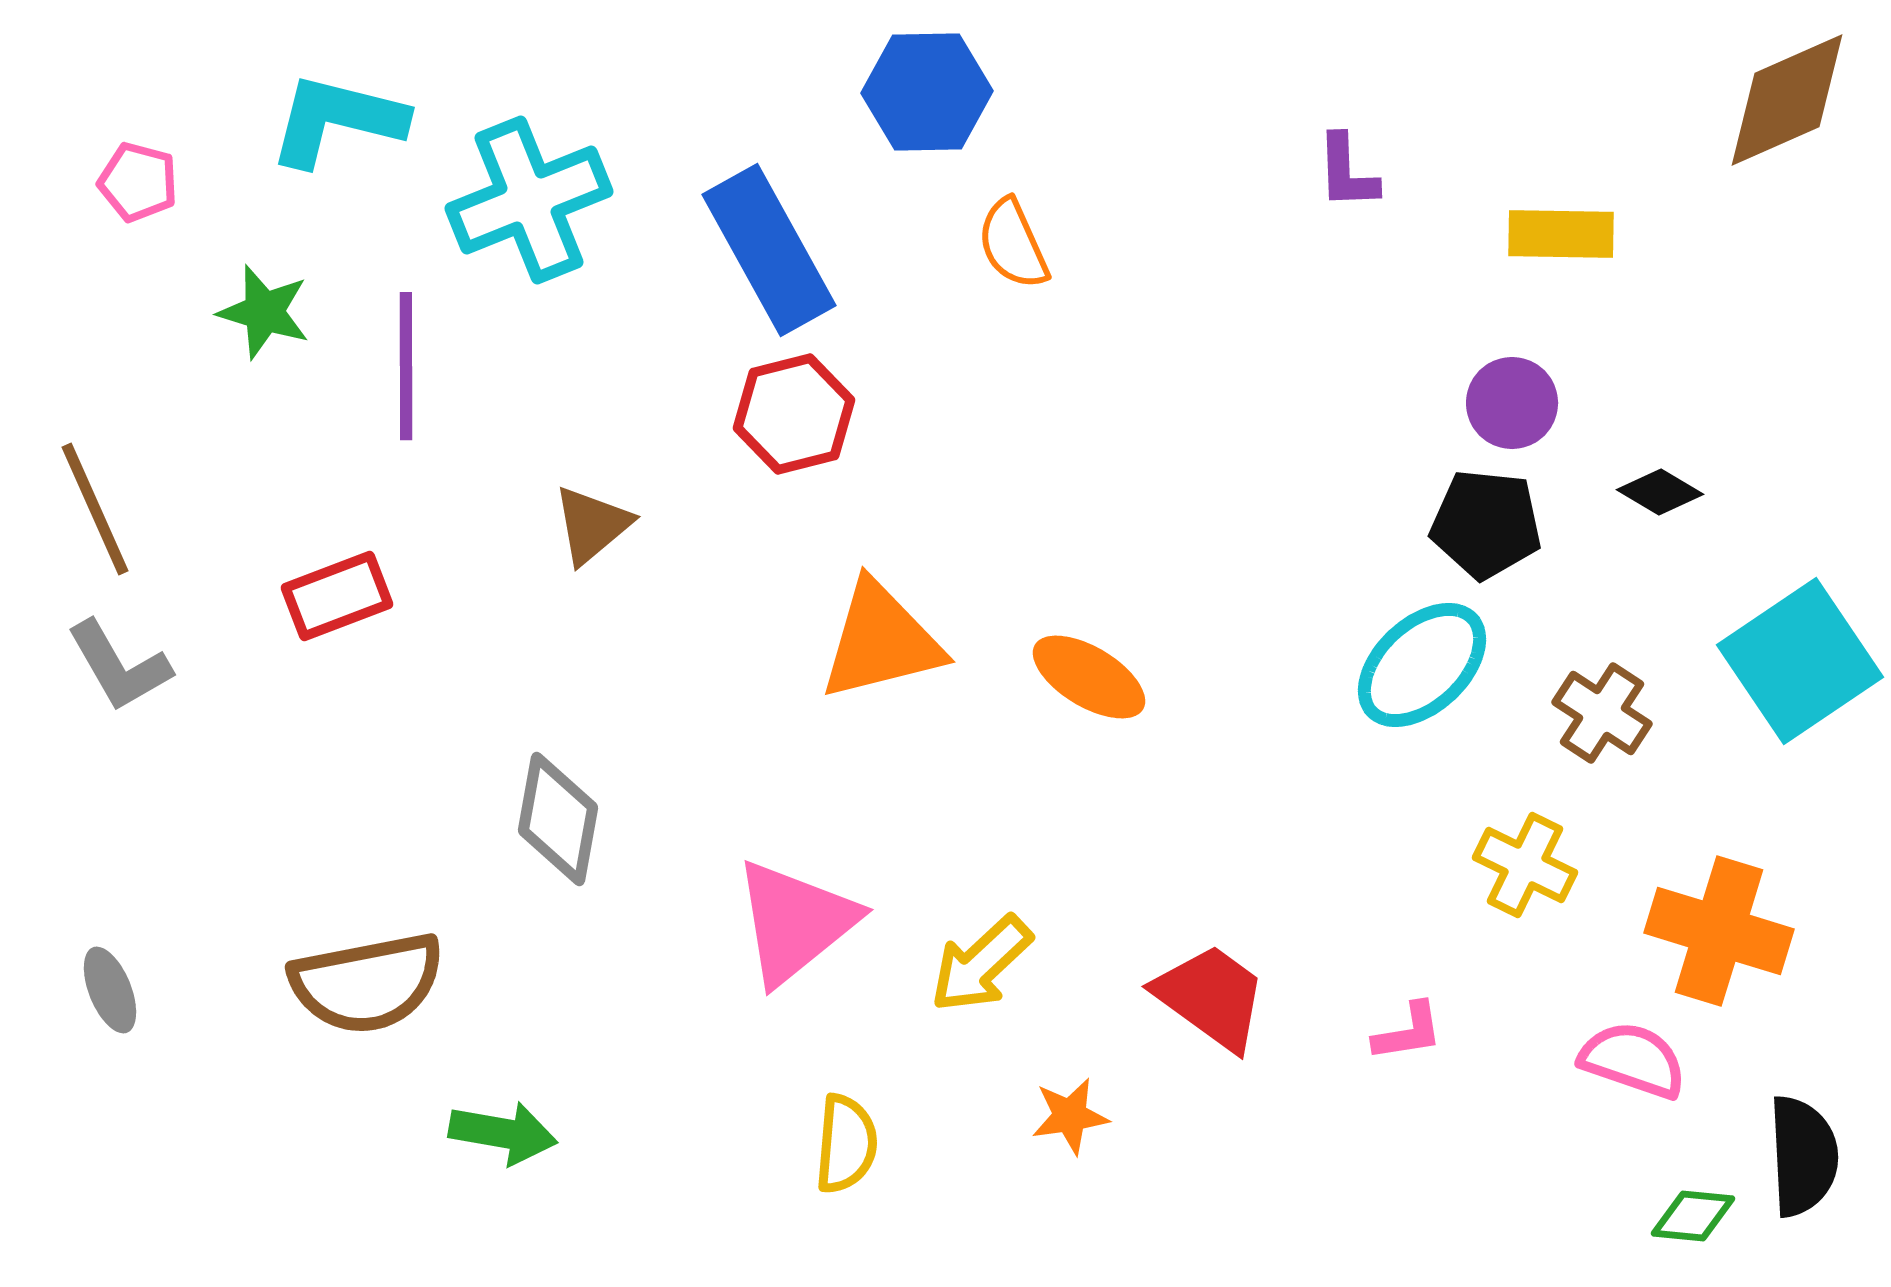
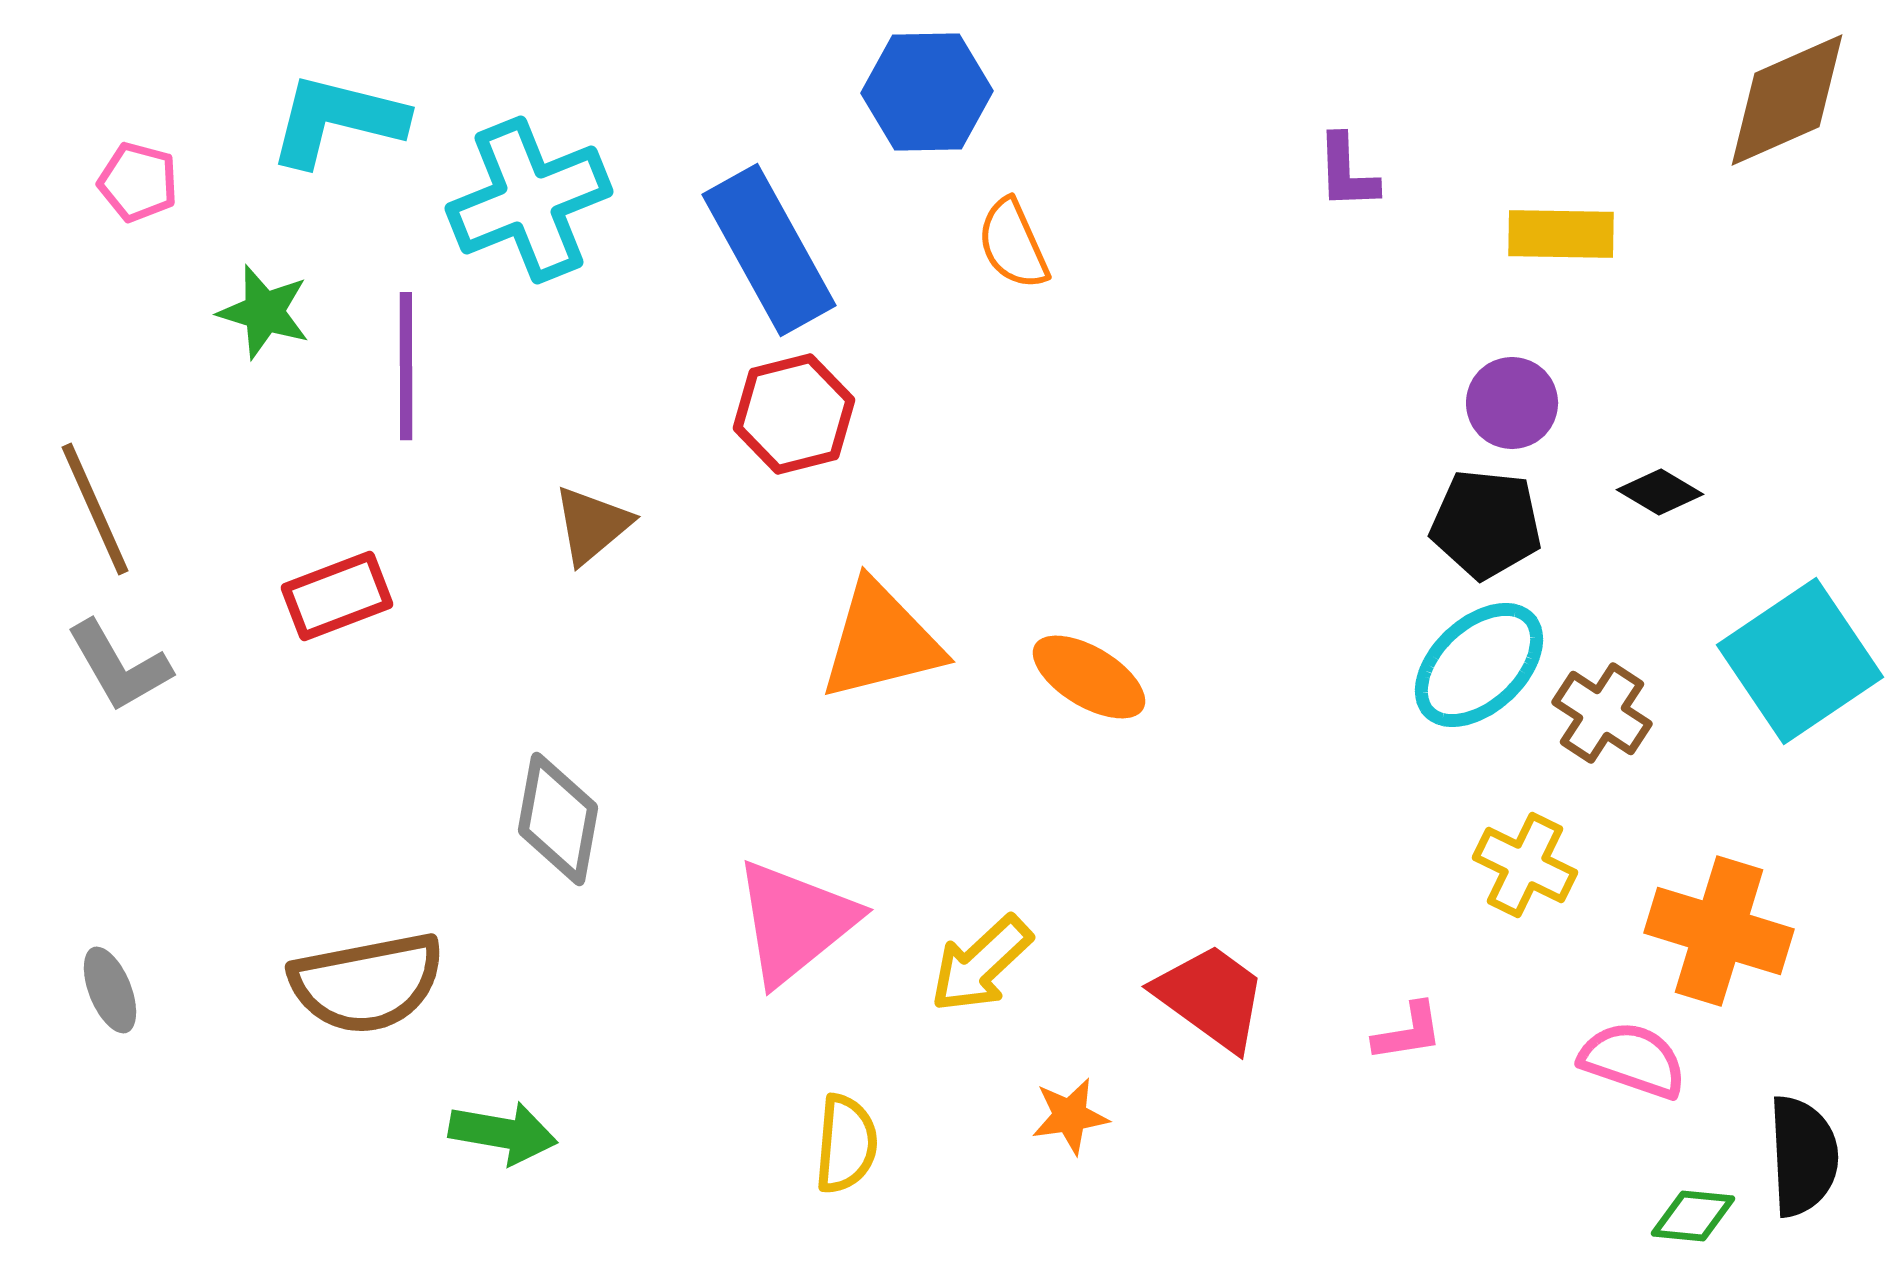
cyan ellipse: moved 57 px right
